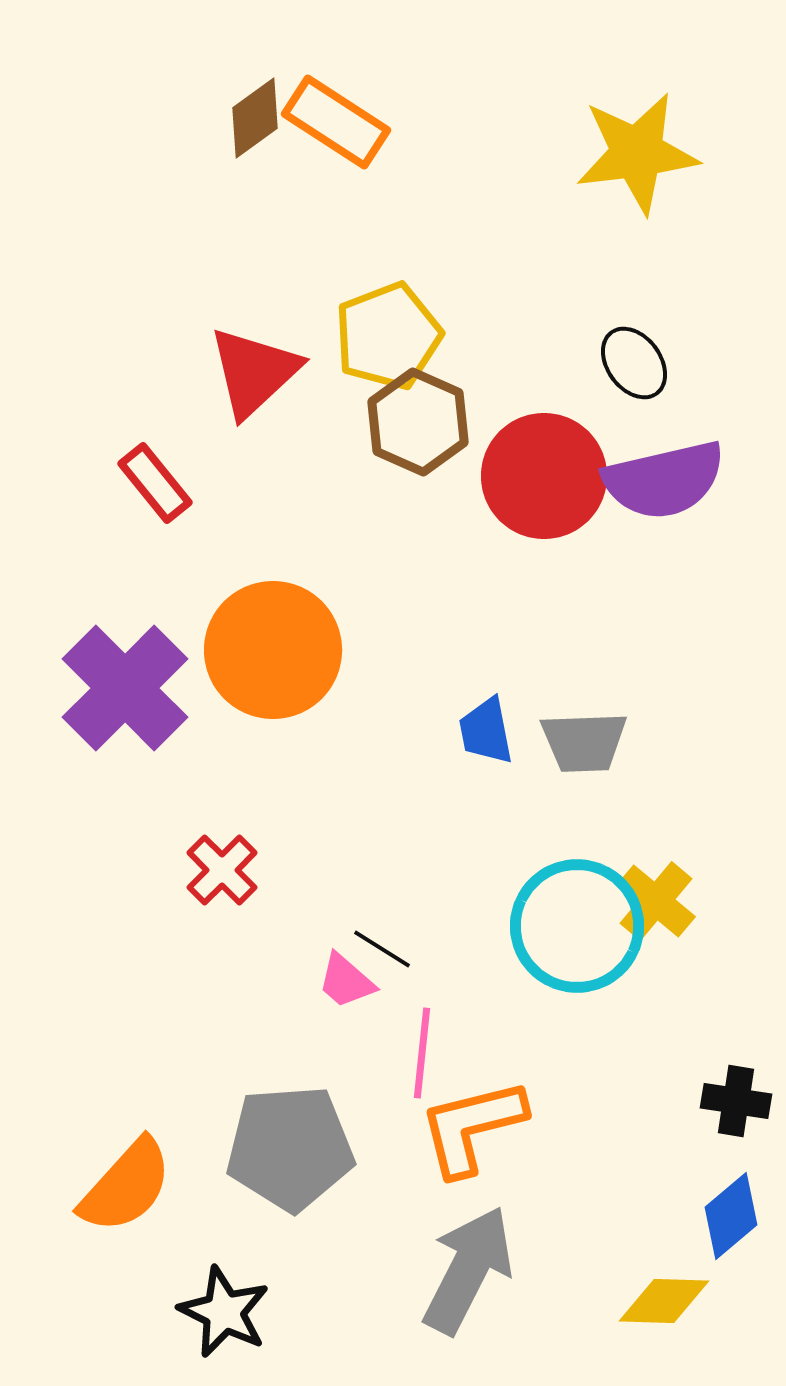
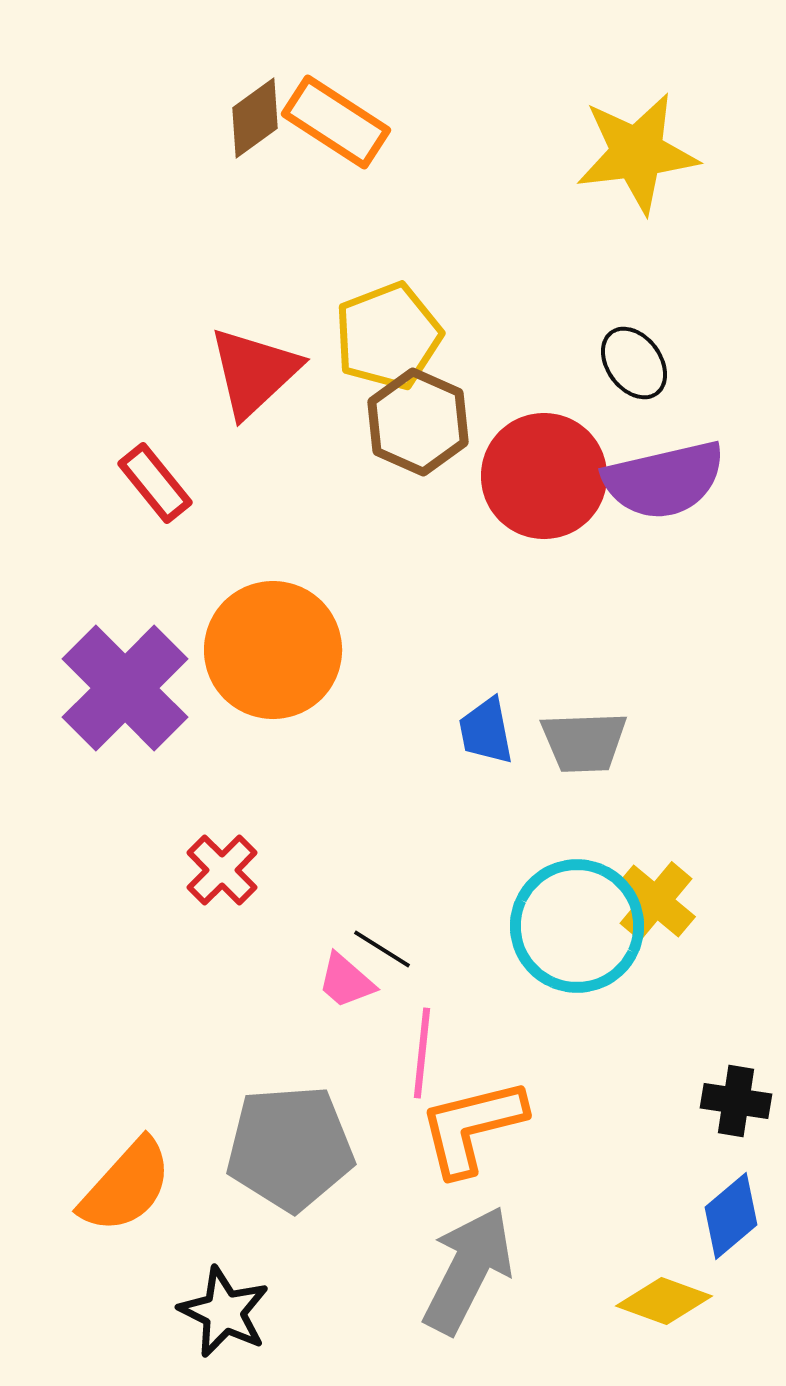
yellow diamond: rotated 18 degrees clockwise
